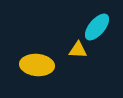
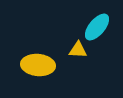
yellow ellipse: moved 1 px right
